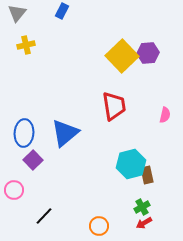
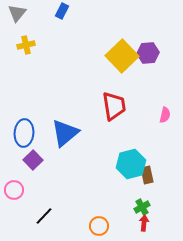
red arrow: rotated 126 degrees clockwise
